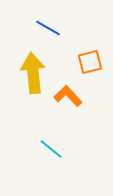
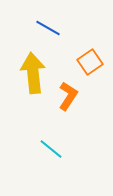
orange square: rotated 20 degrees counterclockwise
orange L-shape: rotated 76 degrees clockwise
